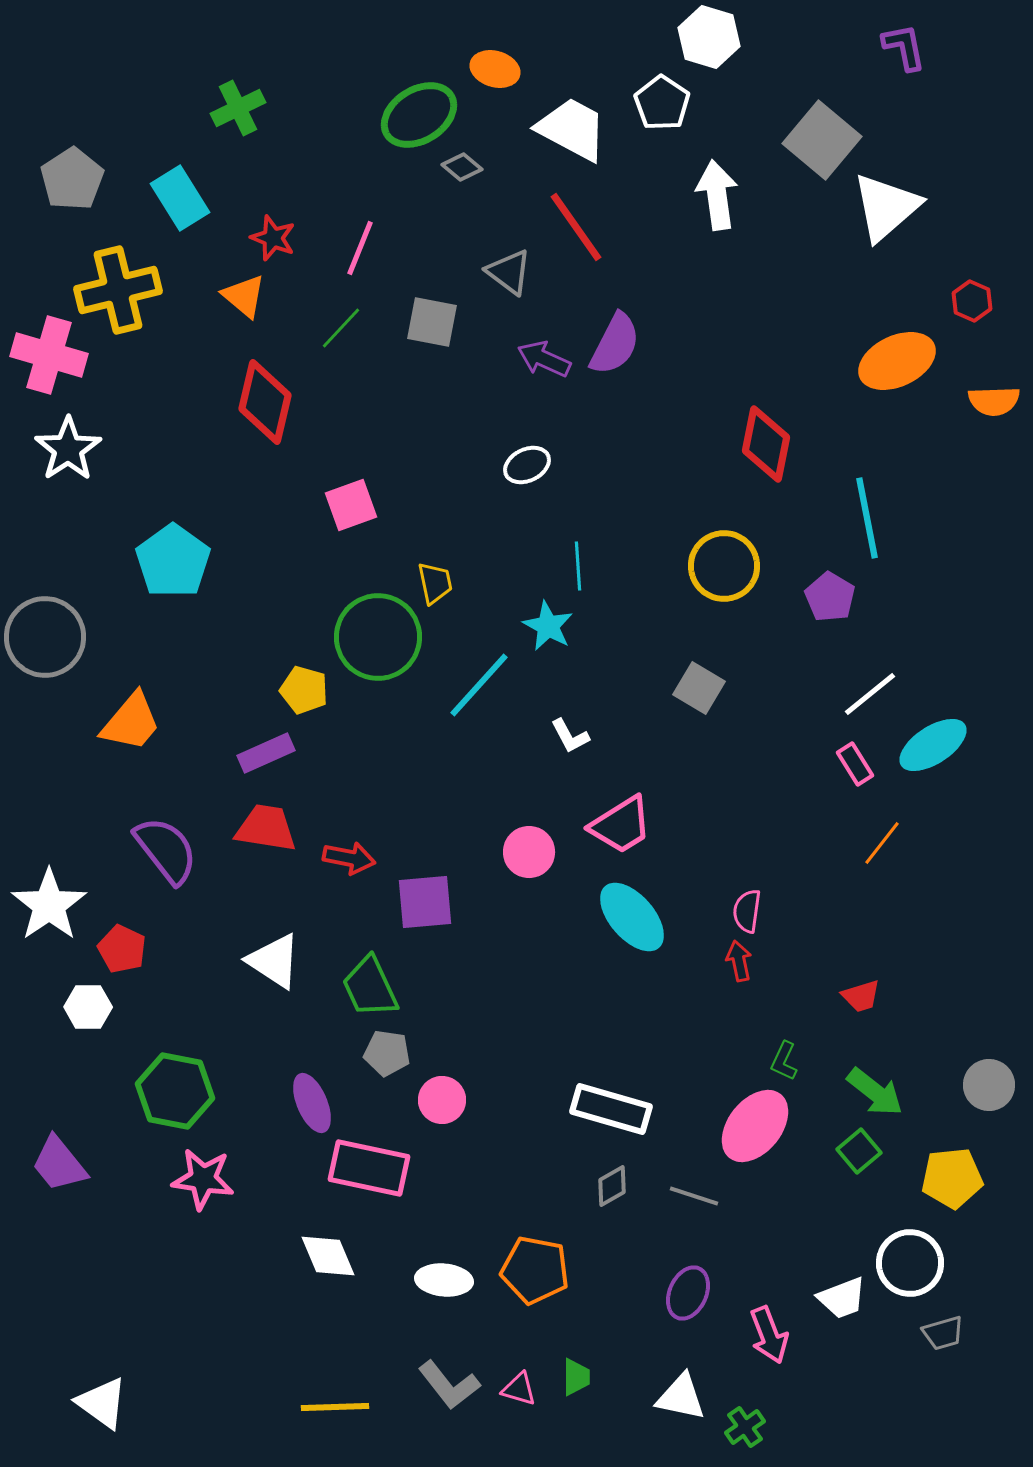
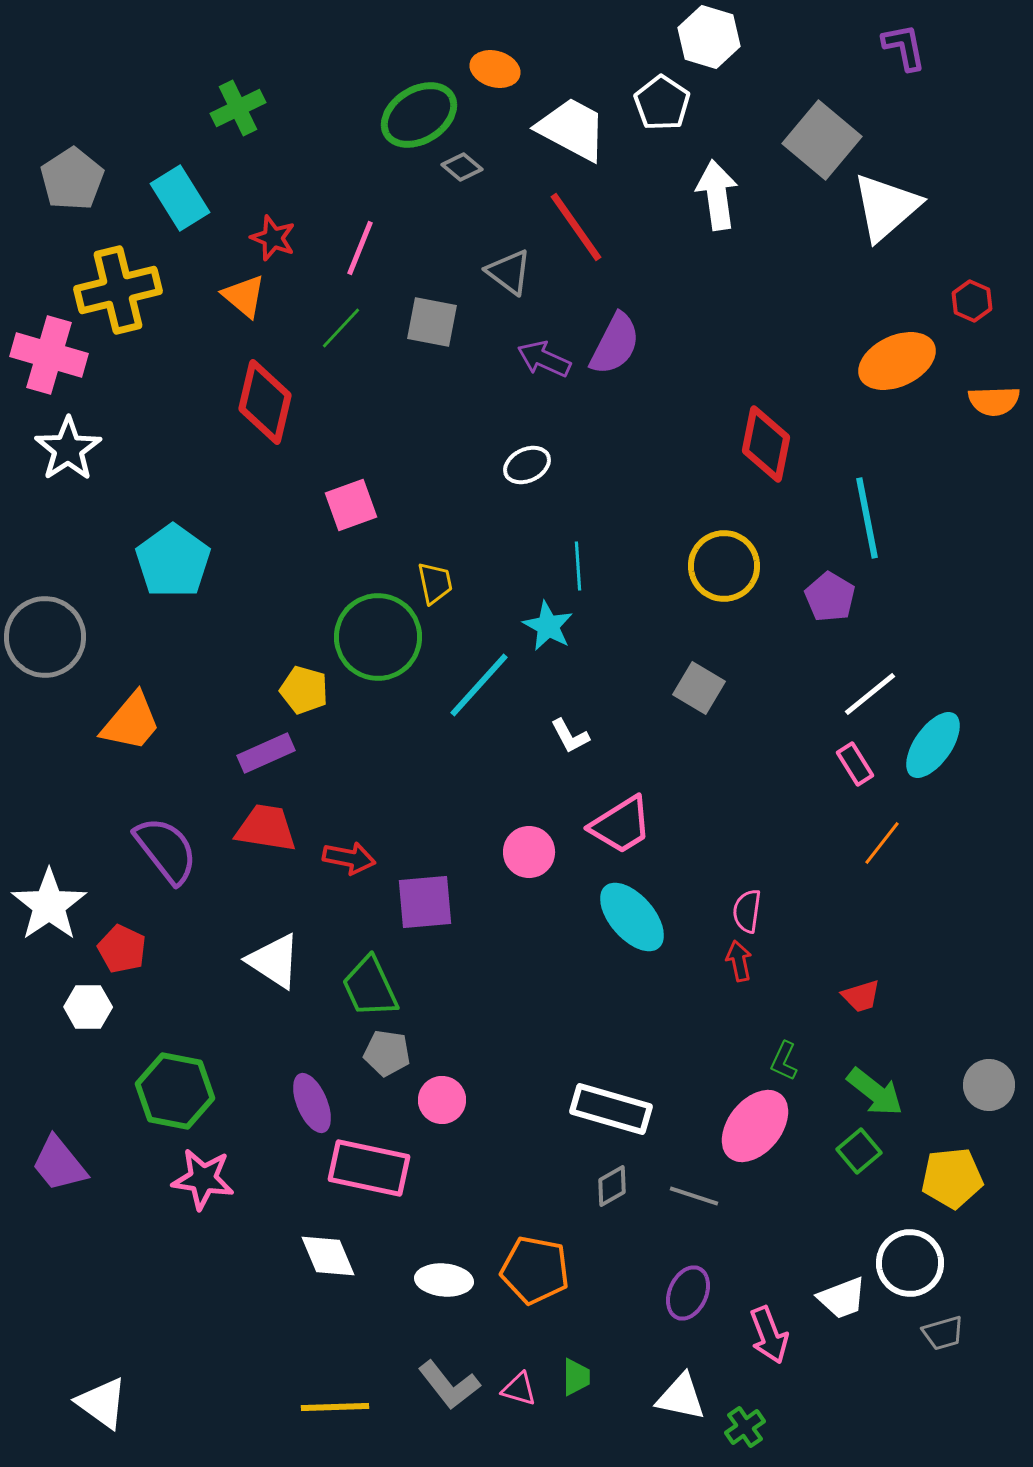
cyan ellipse at (933, 745): rotated 22 degrees counterclockwise
